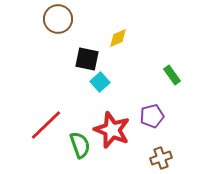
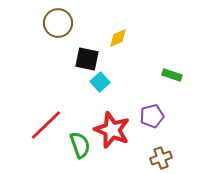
brown circle: moved 4 px down
green rectangle: rotated 36 degrees counterclockwise
